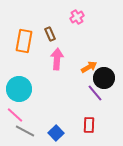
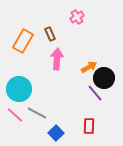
orange rectangle: moved 1 px left; rotated 20 degrees clockwise
red rectangle: moved 1 px down
gray line: moved 12 px right, 18 px up
